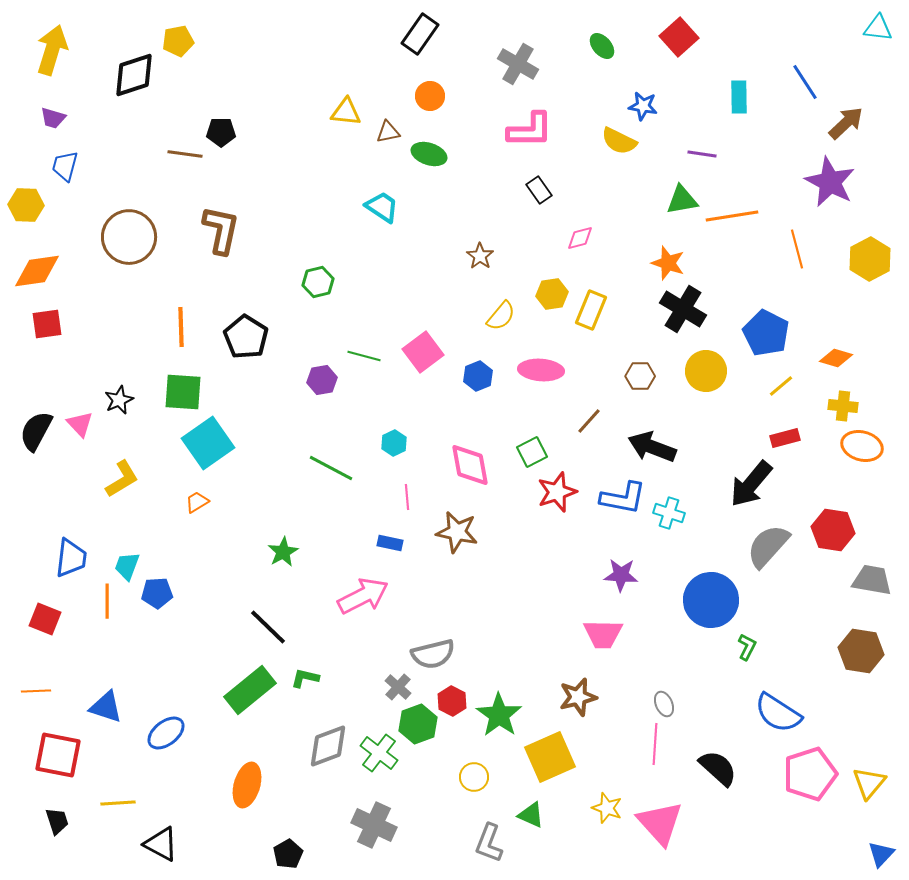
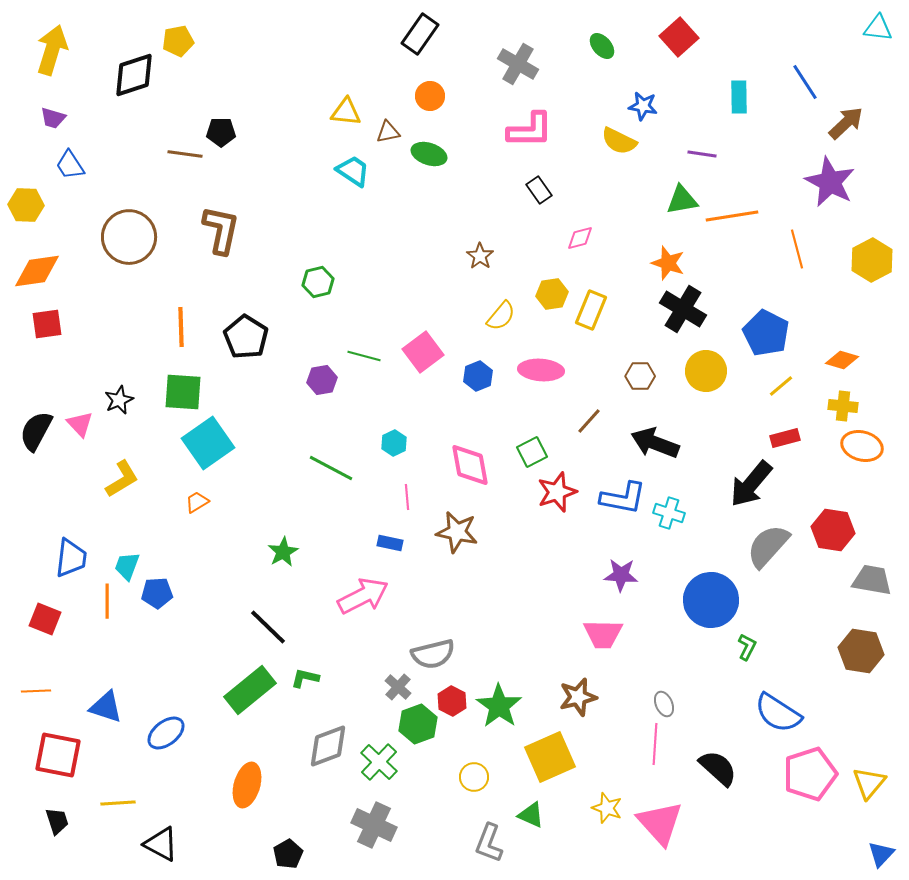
blue trapezoid at (65, 166): moved 5 px right, 1 px up; rotated 48 degrees counterclockwise
cyan trapezoid at (382, 207): moved 29 px left, 36 px up
yellow hexagon at (870, 259): moved 2 px right, 1 px down
orange diamond at (836, 358): moved 6 px right, 2 px down
black arrow at (652, 447): moved 3 px right, 4 px up
green star at (499, 715): moved 9 px up
green cross at (379, 753): moved 9 px down; rotated 6 degrees clockwise
